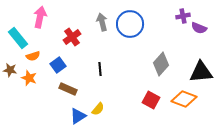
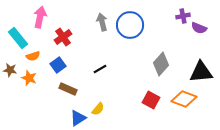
blue circle: moved 1 px down
red cross: moved 9 px left
black line: rotated 64 degrees clockwise
blue triangle: moved 2 px down
